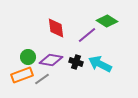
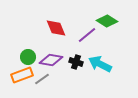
red diamond: rotated 15 degrees counterclockwise
